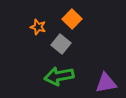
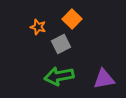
gray square: rotated 24 degrees clockwise
purple triangle: moved 2 px left, 4 px up
